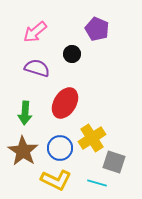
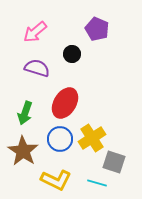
green arrow: rotated 15 degrees clockwise
blue circle: moved 9 px up
